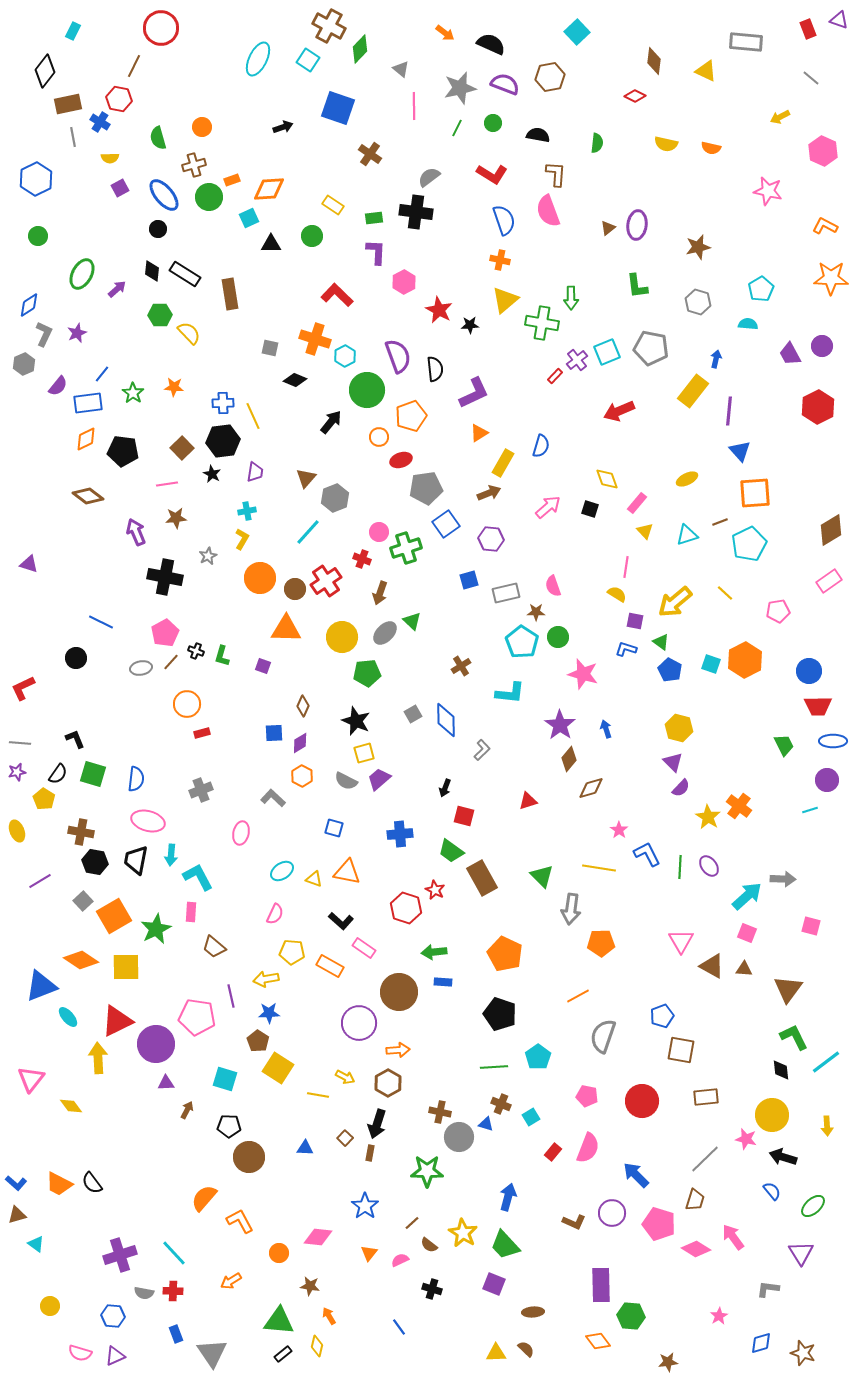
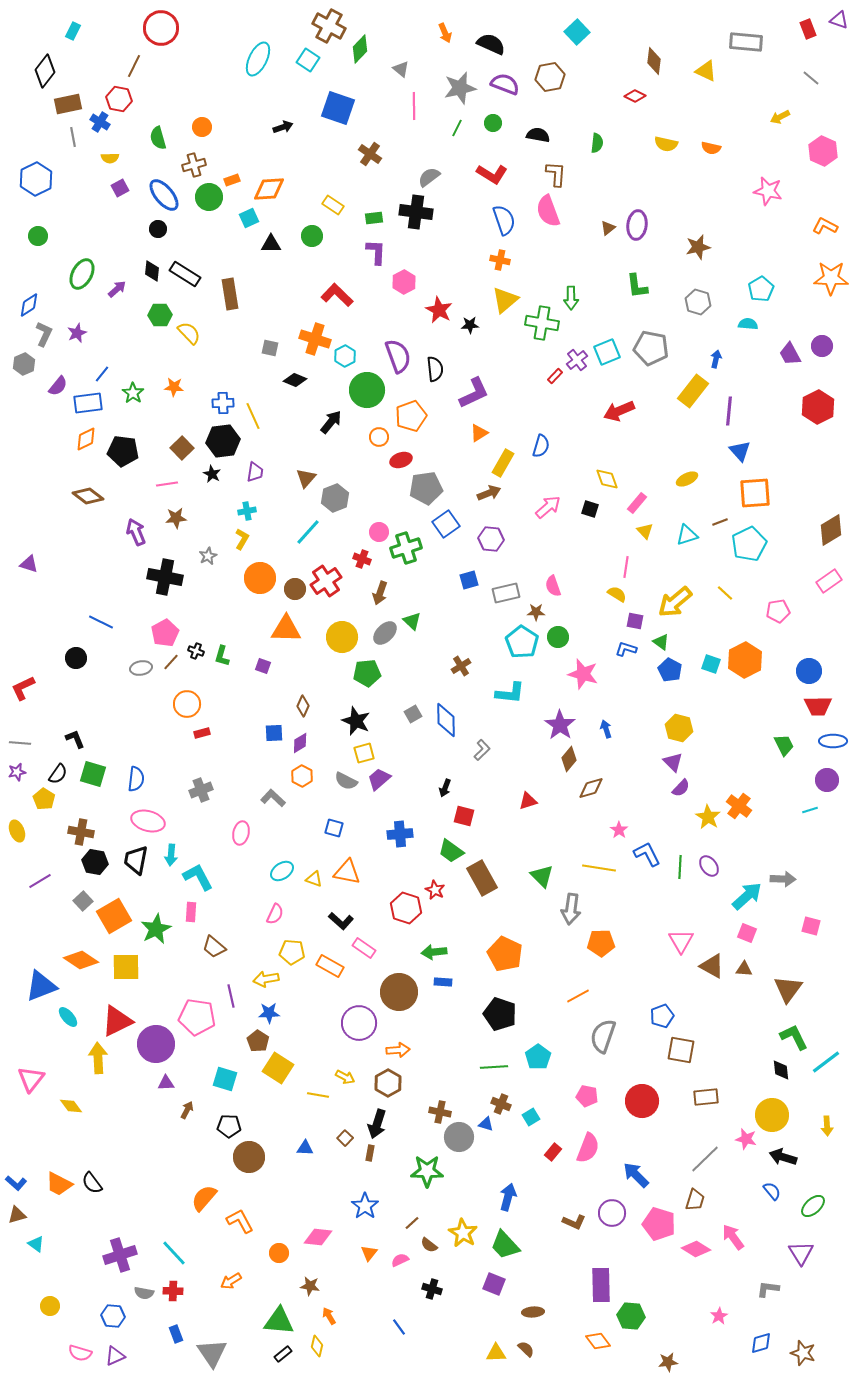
orange arrow at (445, 33): rotated 30 degrees clockwise
